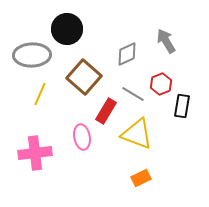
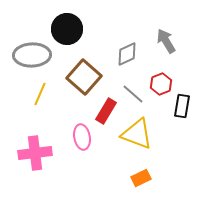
gray line: rotated 10 degrees clockwise
